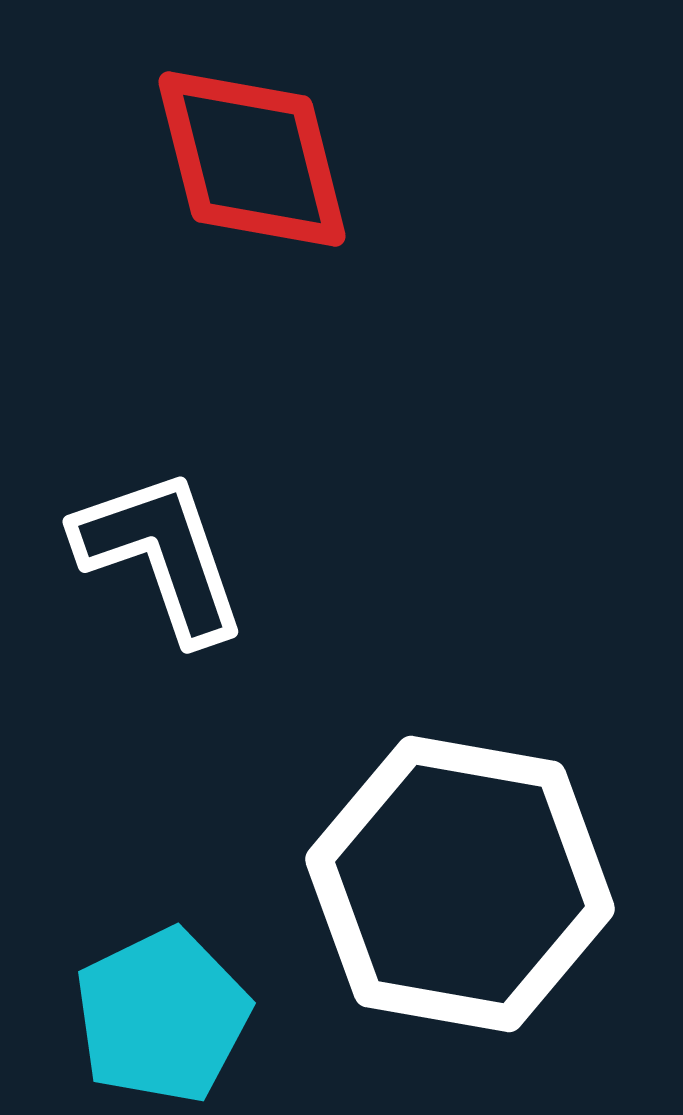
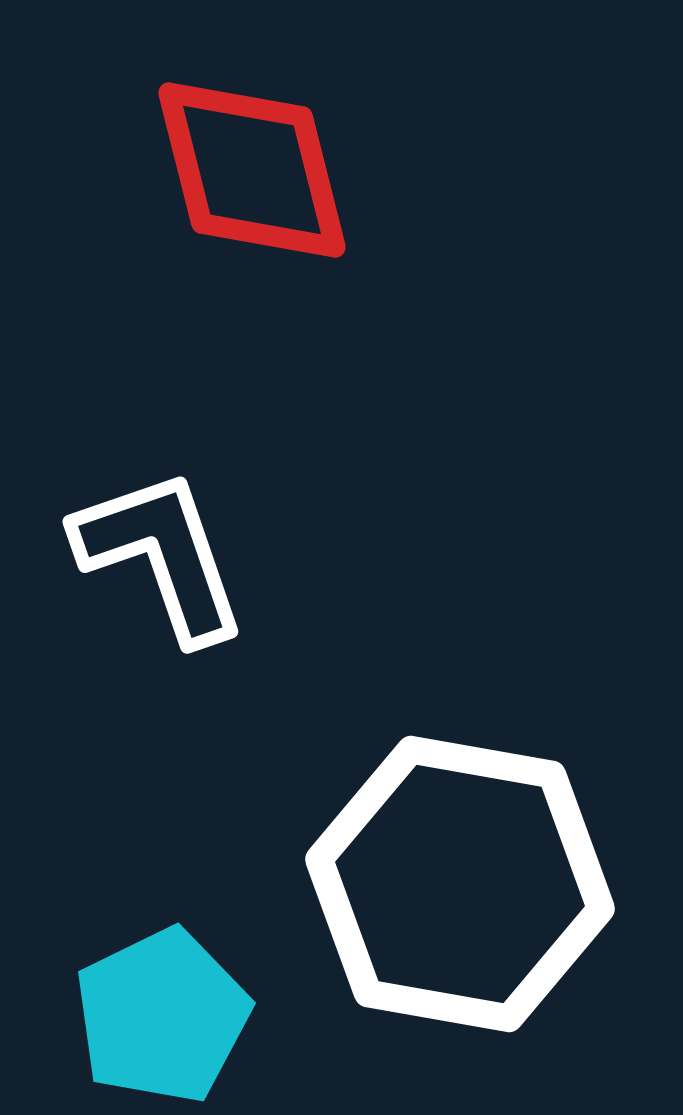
red diamond: moved 11 px down
